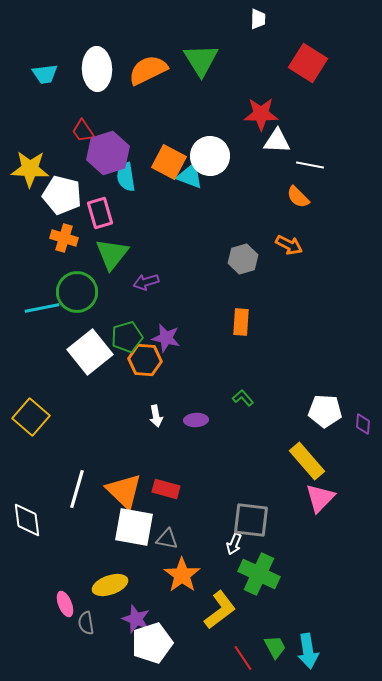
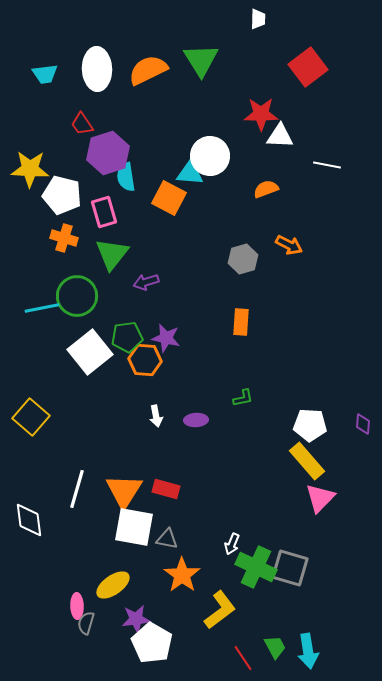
red square at (308, 63): moved 4 px down; rotated 21 degrees clockwise
red trapezoid at (83, 131): moved 1 px left, 7 px up
white triangle at (277, 141): moved 3 px right, 5 px up
orange square at (169, 162): moved 36 px down
white line at (310, 165): moved 17 px right
cyan triangle at (190, 176): moved 3 px up; rotated 16 degrees counterclockwise
orange semicircle at (298, 197): moved 32 px left, 8 px up; rotated 115 degrees clockwise
pink rectangle at (100, 213): moved 4 px right, 1 px up
green circle at (77, 292): moved 4 px down
green pentagon at (127, 337): rotated 8 degrees clockwise
green L-shape at (243, 398): rotated 120 degrees clockwise
white pentagon at (325, 411): moved 15 px left, 14 px down
orange triangle at (124, 491): rotated 18 degrees clockwise
white diamond at (27, 520): moved 2 px right
gray square at (251, 520): moved 39 px right, 48 px down; rotated 9 degrees clockwise
white arrow at (234, 544): moved 2 px left
green cross at (259, 574): moved 3 px left, 7 px up
yellow ellipse at (110, 585): moved 3 px right; rotated 16 degrees counterclockwise
pink ellipse at (65, 604): moved 12 px right, 2 px down; rotated 20 degrees clockwise
purple star at (136, 619): rotated 28 degrees counterclockwise
gray semicircle at (86, 623): rotated 25 degrees clockwise
white pentagon at (152, 643): rotated 24 degrees counterclockwise
